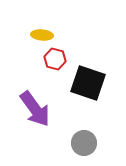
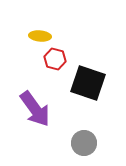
yellow ellipse: moved 2 px left, 1 px down
